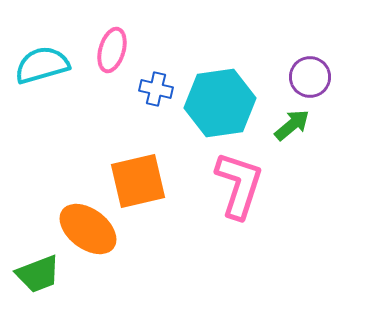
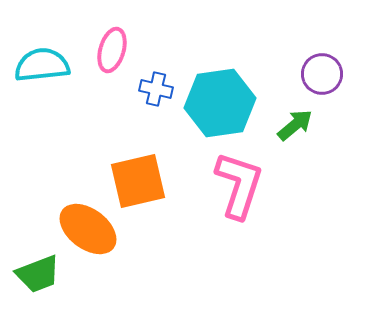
cyan semicircle: rotated 10 degrees clockwise
purple circle: moved 12 px right, 3 px up
green arrow: moved 3 px right
